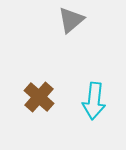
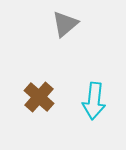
gray triangle: moved 6 px left, 4 px down
